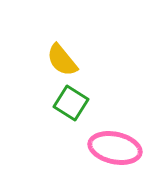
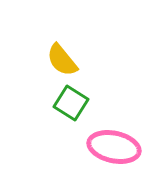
pink ellipse: moved 1 px left, 1 px up
